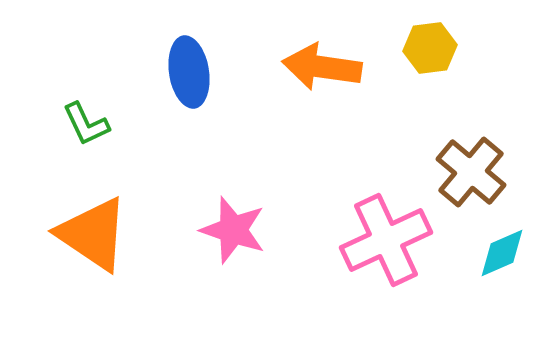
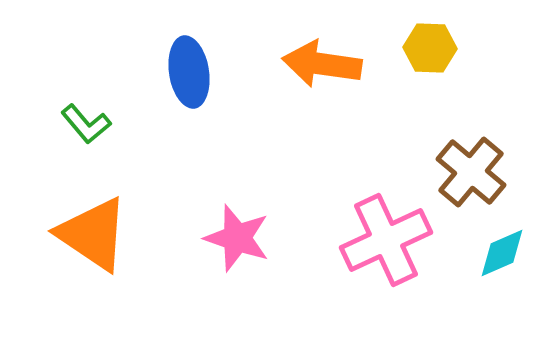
yellow hexagon: rotated 9 degrees clockwise
orange arrow: moved 3 px up
green L-shape: rotated 15 degrees counterclockwise
pink star: moved 4 px right, 8 px down
